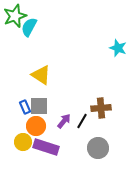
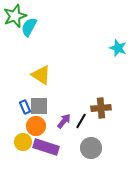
black line: moved 1 px left
gray circle: moved 7 px left
